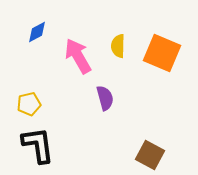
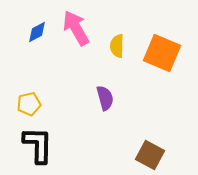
yellow semicircle: moved 1 px left
pink arrow: moved 2 px left, 28 px up
black L-shape: rotated 9 degrees clockwise
